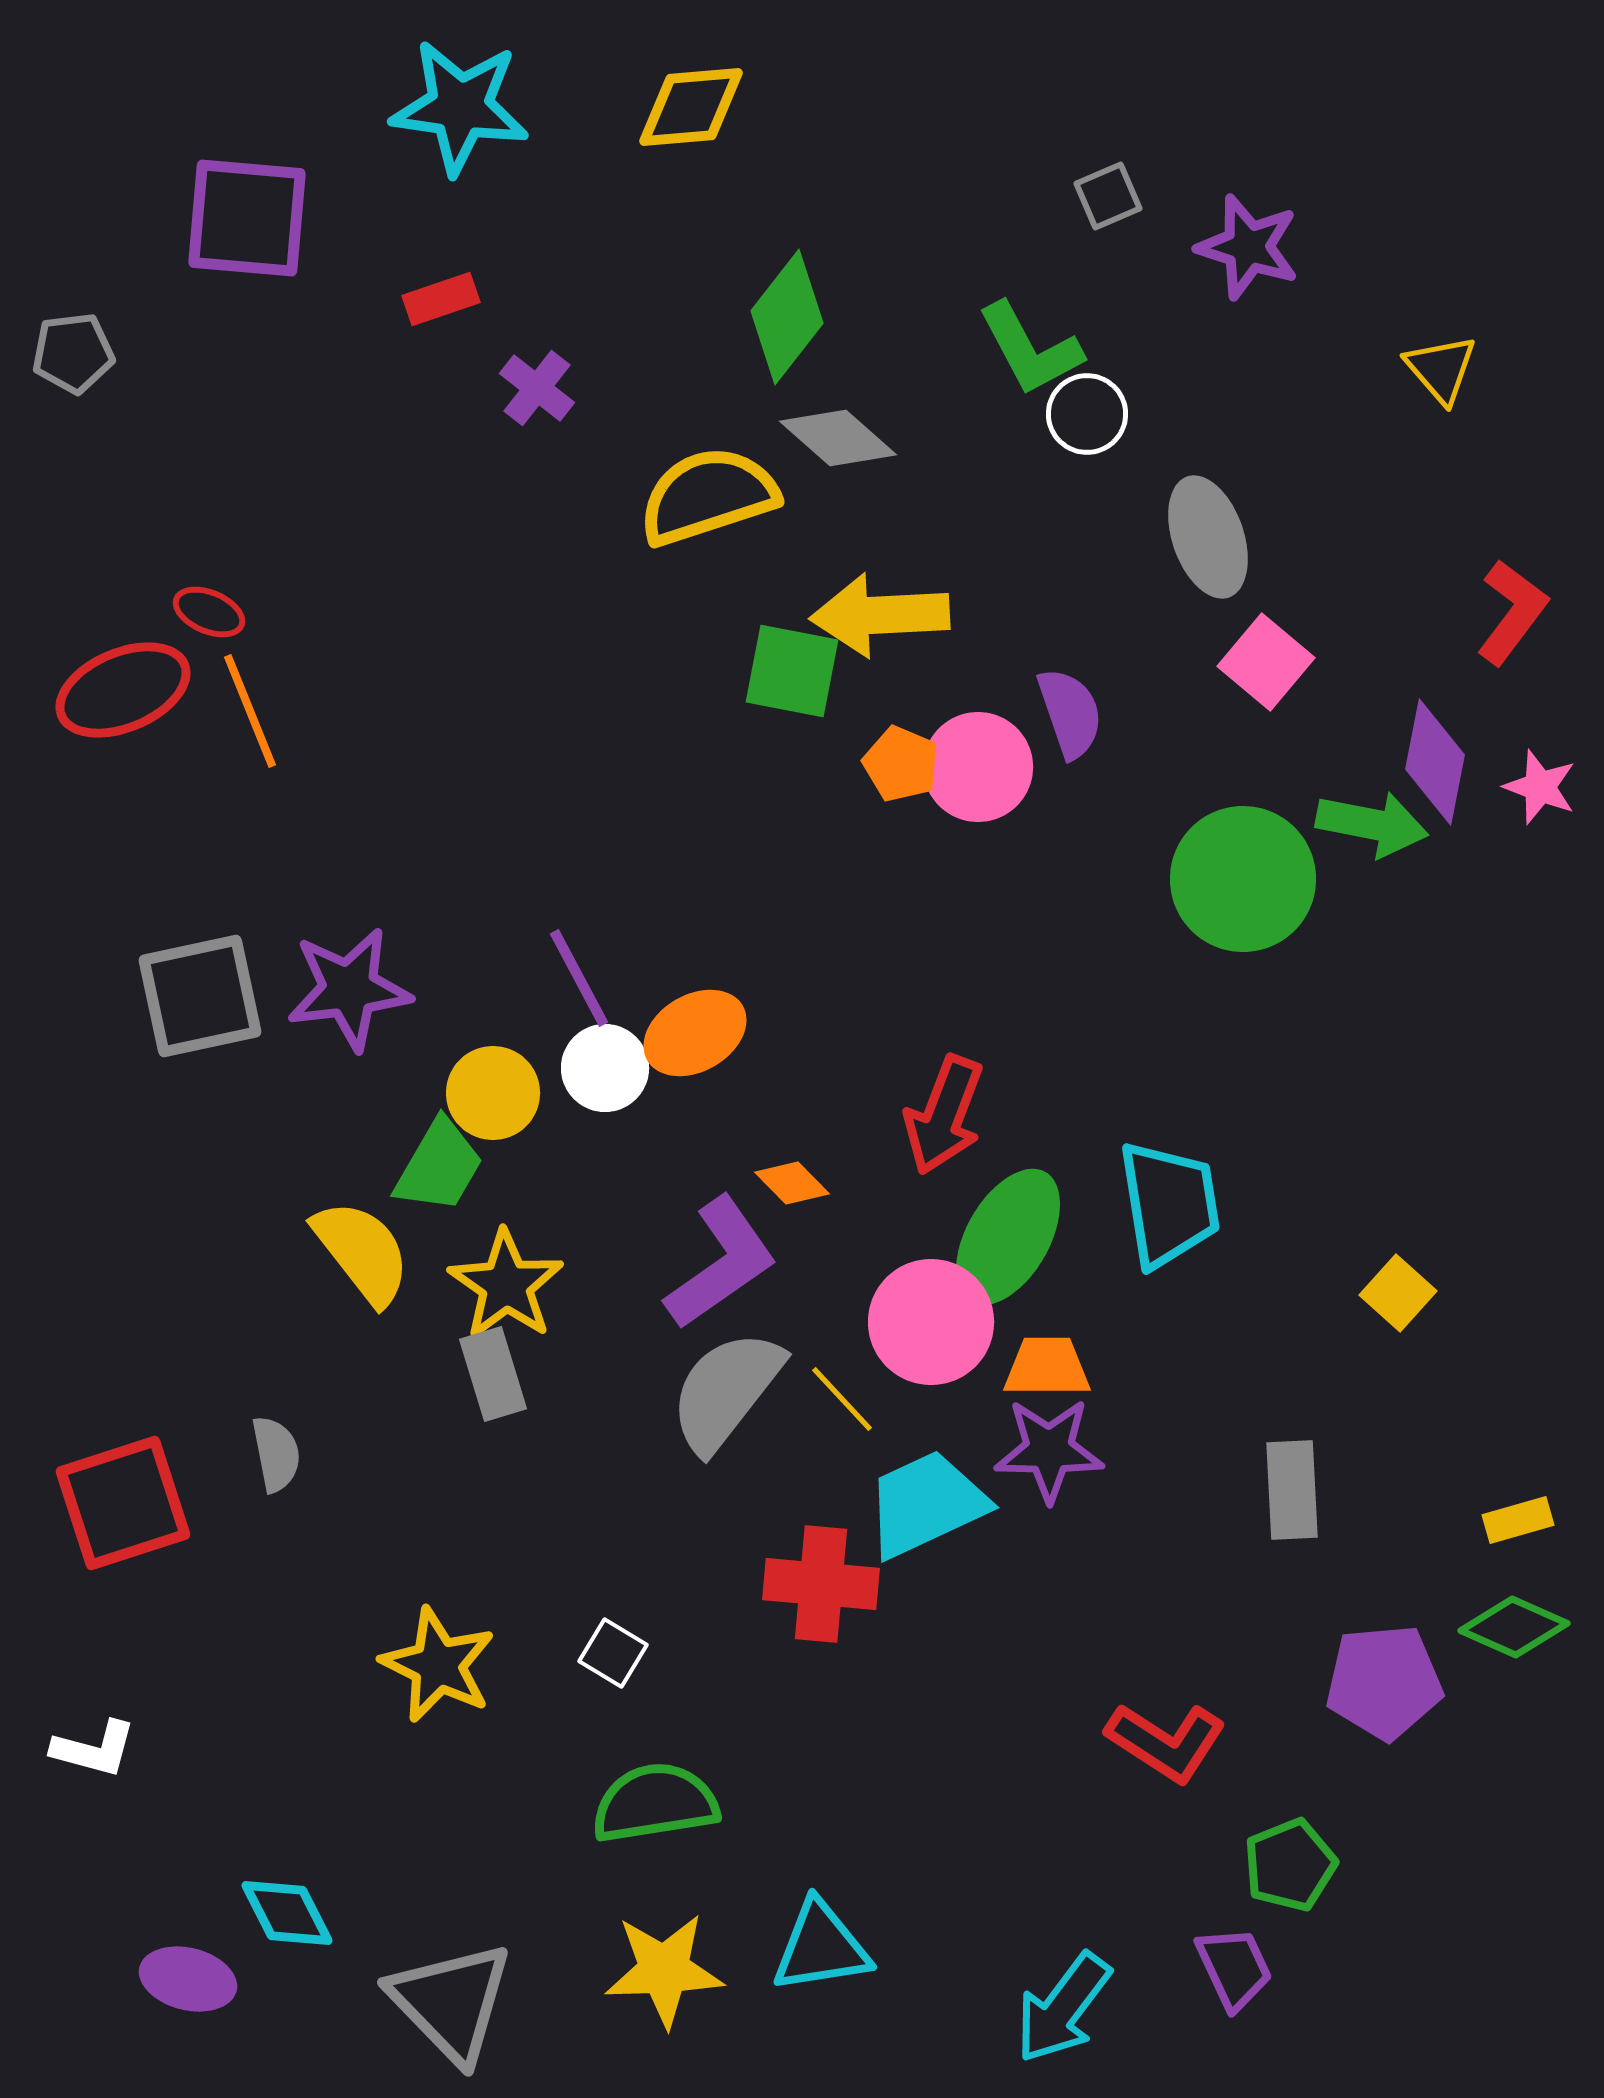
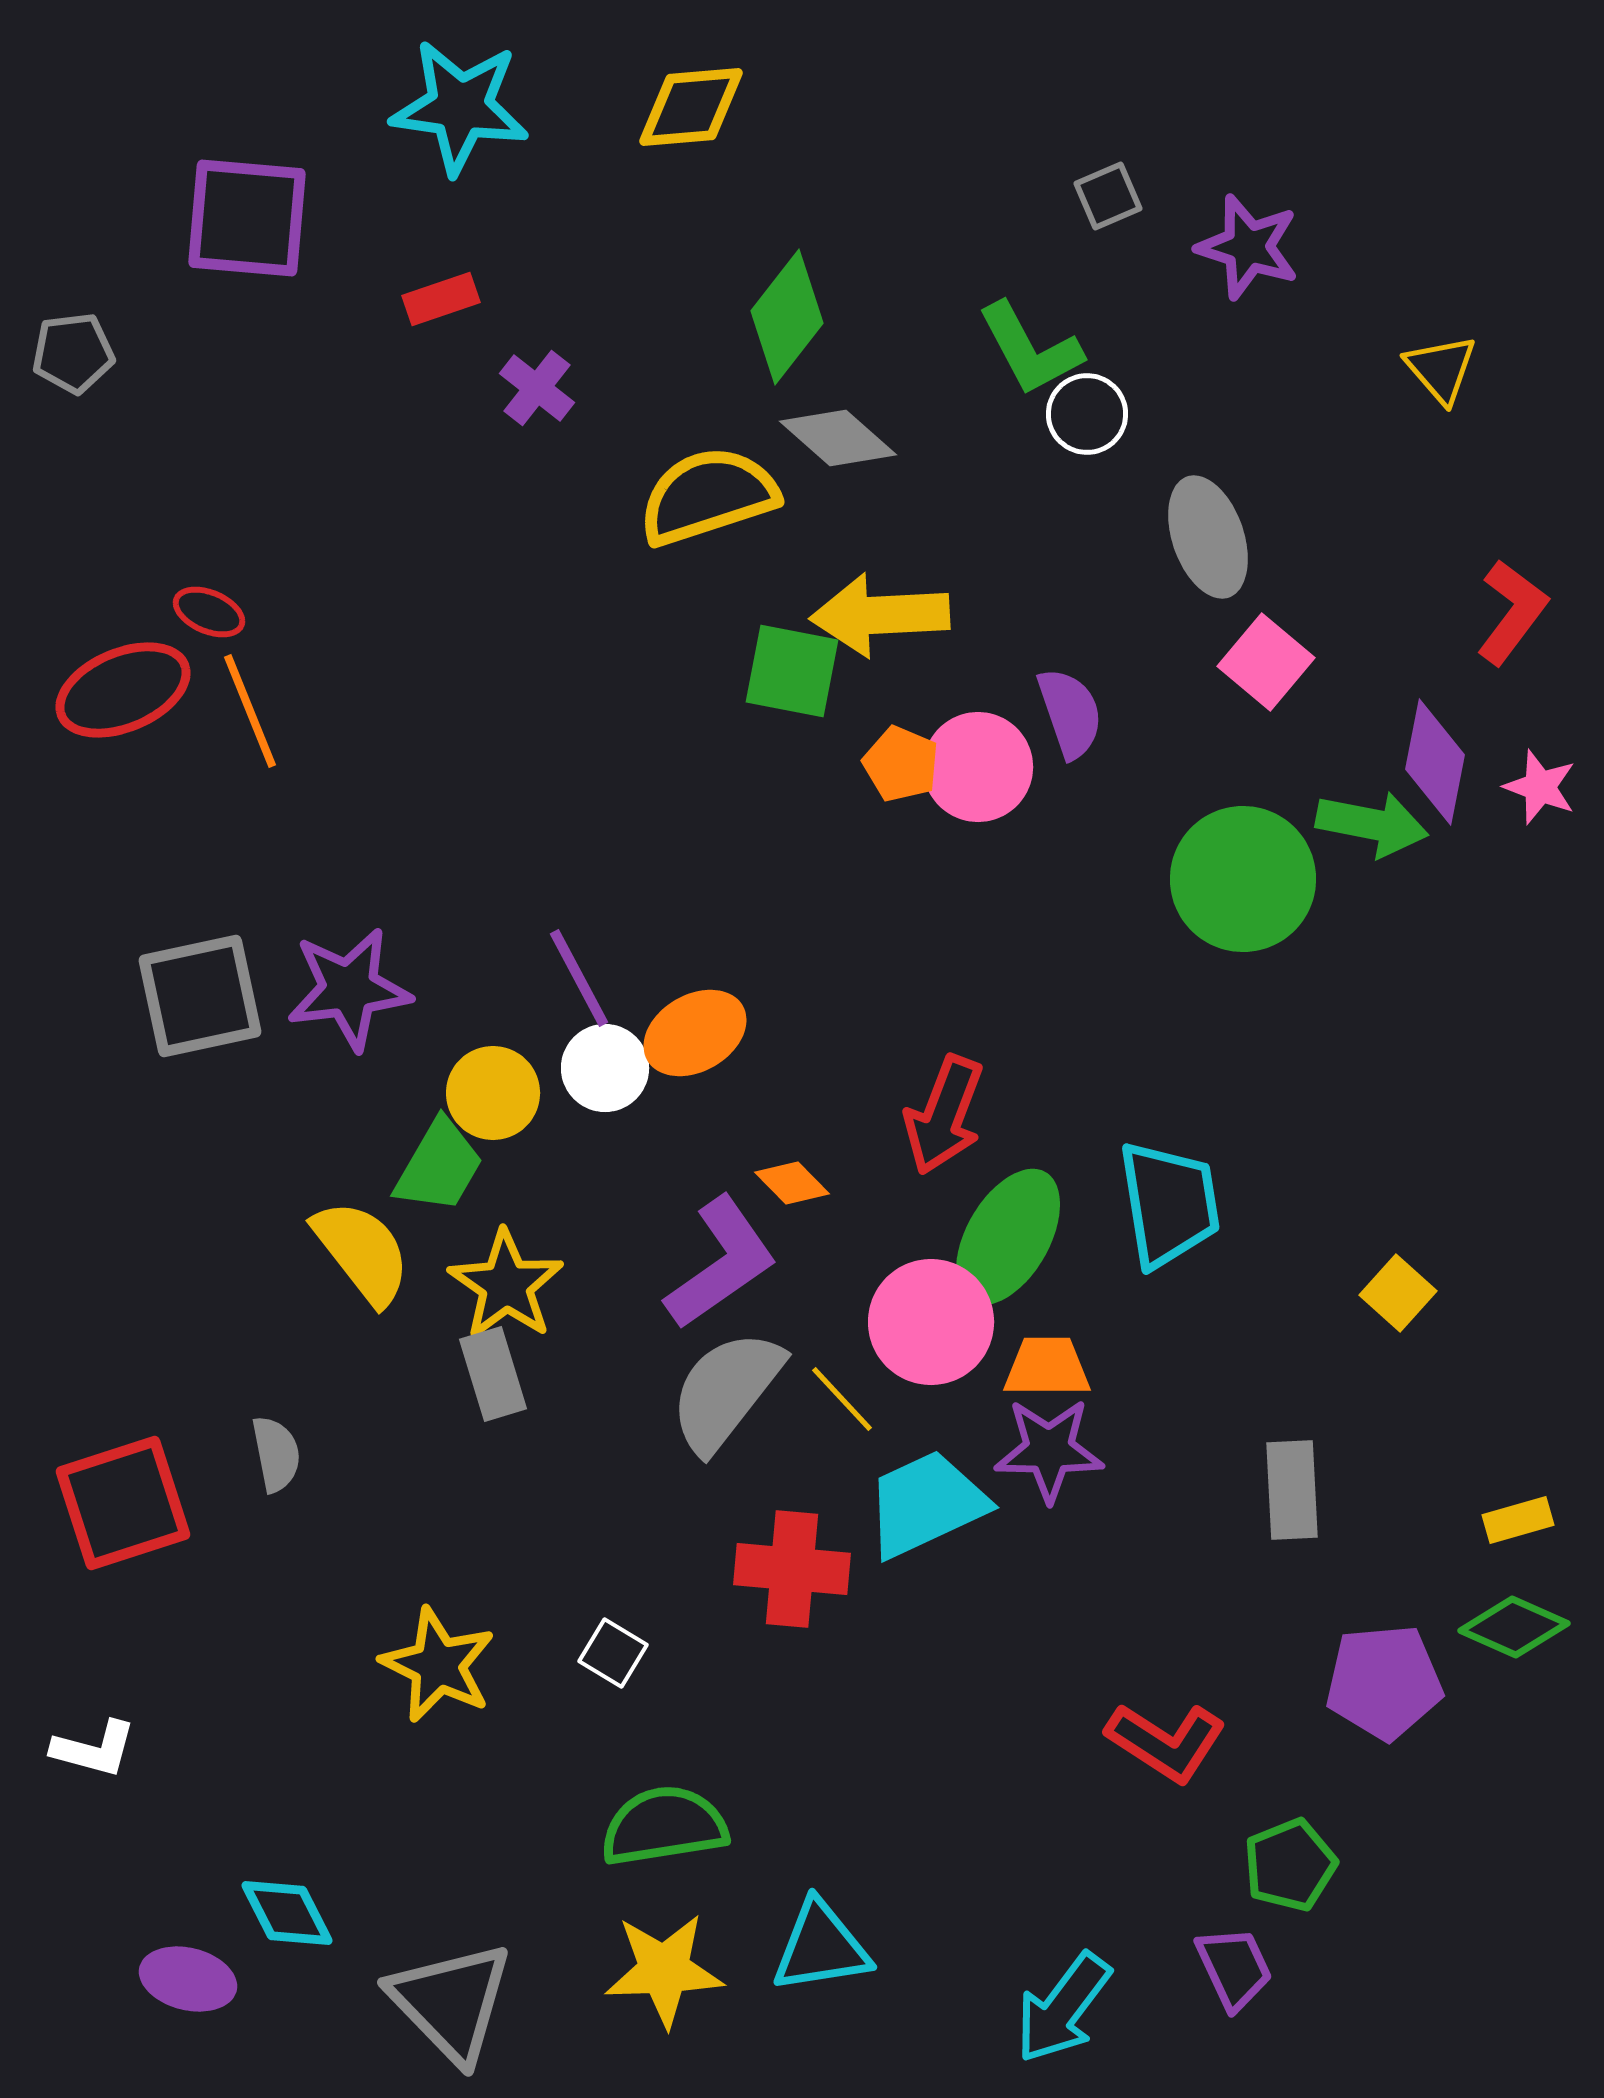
red cross at (821, 1584): moved 29 px left, 15 px up
green semicircle at (655, 1803): moved 9 px right, 23 px down
